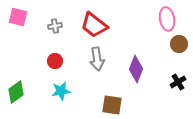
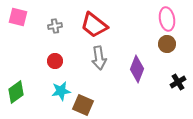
brown circle: moved 12 px left
gray arrow: moved 2 px right, 1 px up
purple diamond: moved 1 px right
brown square: moved 29 px left; rotated 15 degrees clockwise
